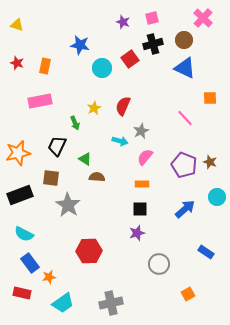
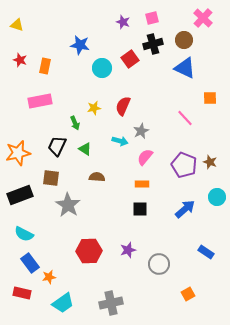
red star at (17, 63): moved 3 px right, 3 px up
yellow star at (94, 108): rotated 16 degrees clockwise
green triangle at (85, 159): moved 10 px up
purple star at (137, 233): moved 9 px left, 17 px down
